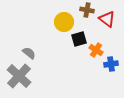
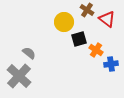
brown cross: rotated 24 degrees clockwise
